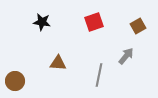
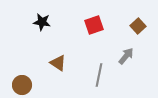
red square: moved 3 px down
brown square: rotated 14 degrees counterclockwise
brown triangle: rotated 30 degrees clockwise
brown circle: moved 7 px right, 4 px down
